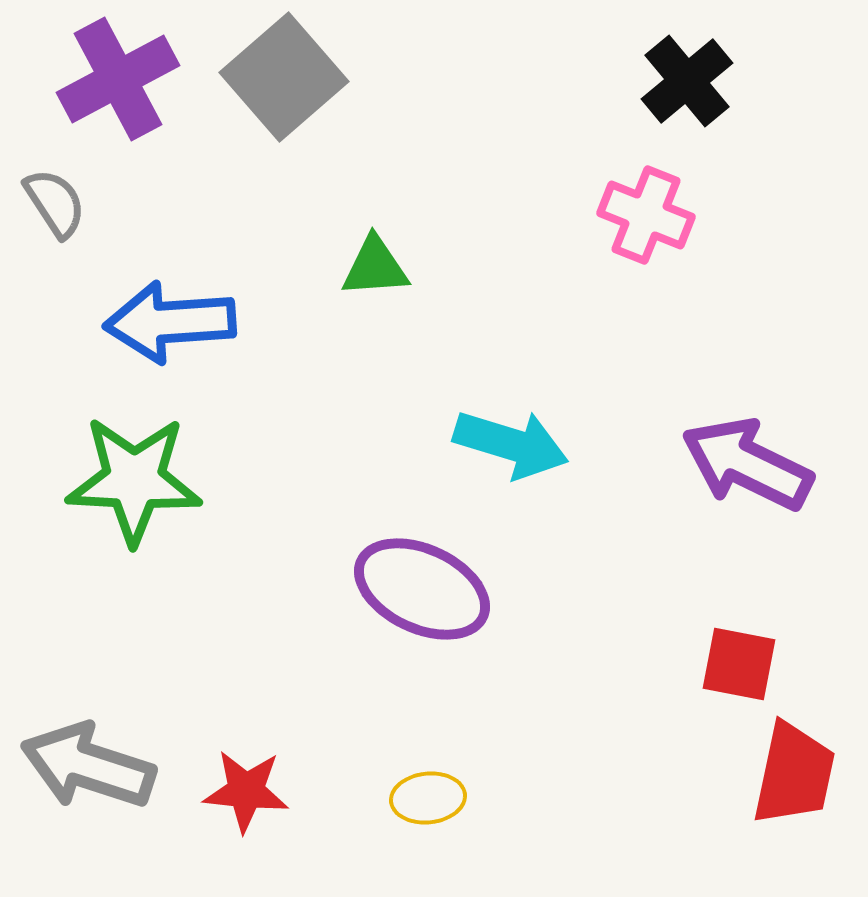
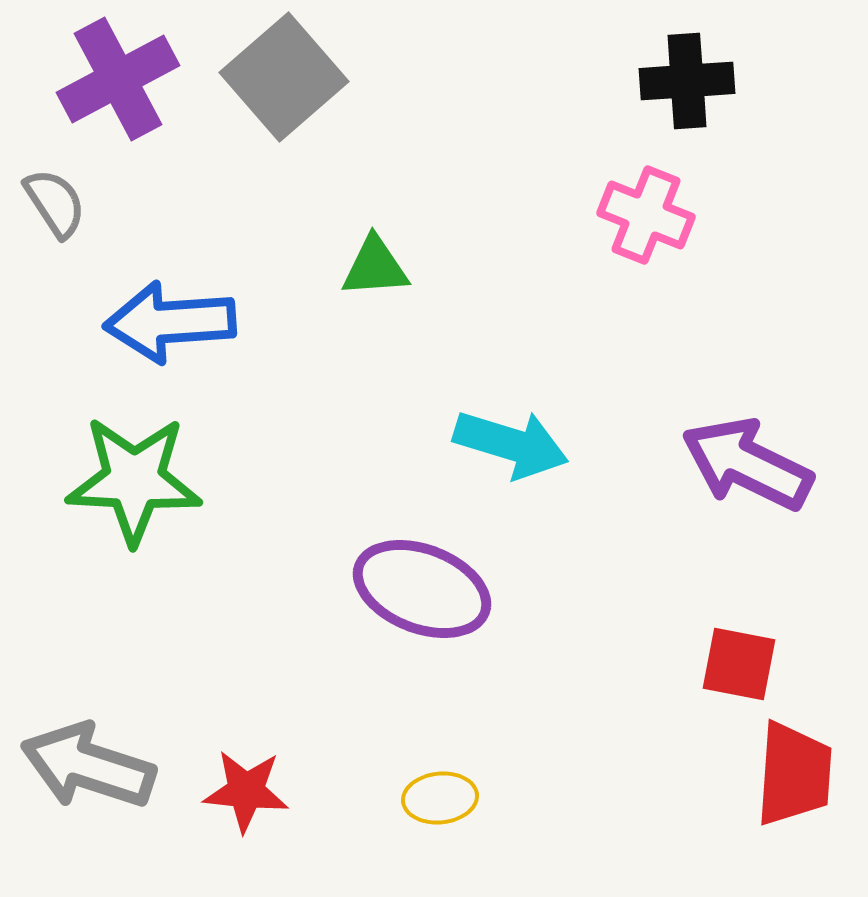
black cross: rotated 36 degrees clockwise
purple ellipse: rotated 4 degrees counterclockwise
red trapezoid: rotated 8 degrees counterclockwise
yellow ellipse: moved 12 px right
